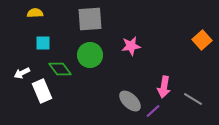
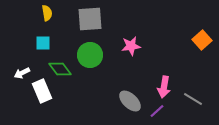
yellow semicircle: moved 12 px right; rotated 84 degrees clockwise
purple line: moved 4 px right
